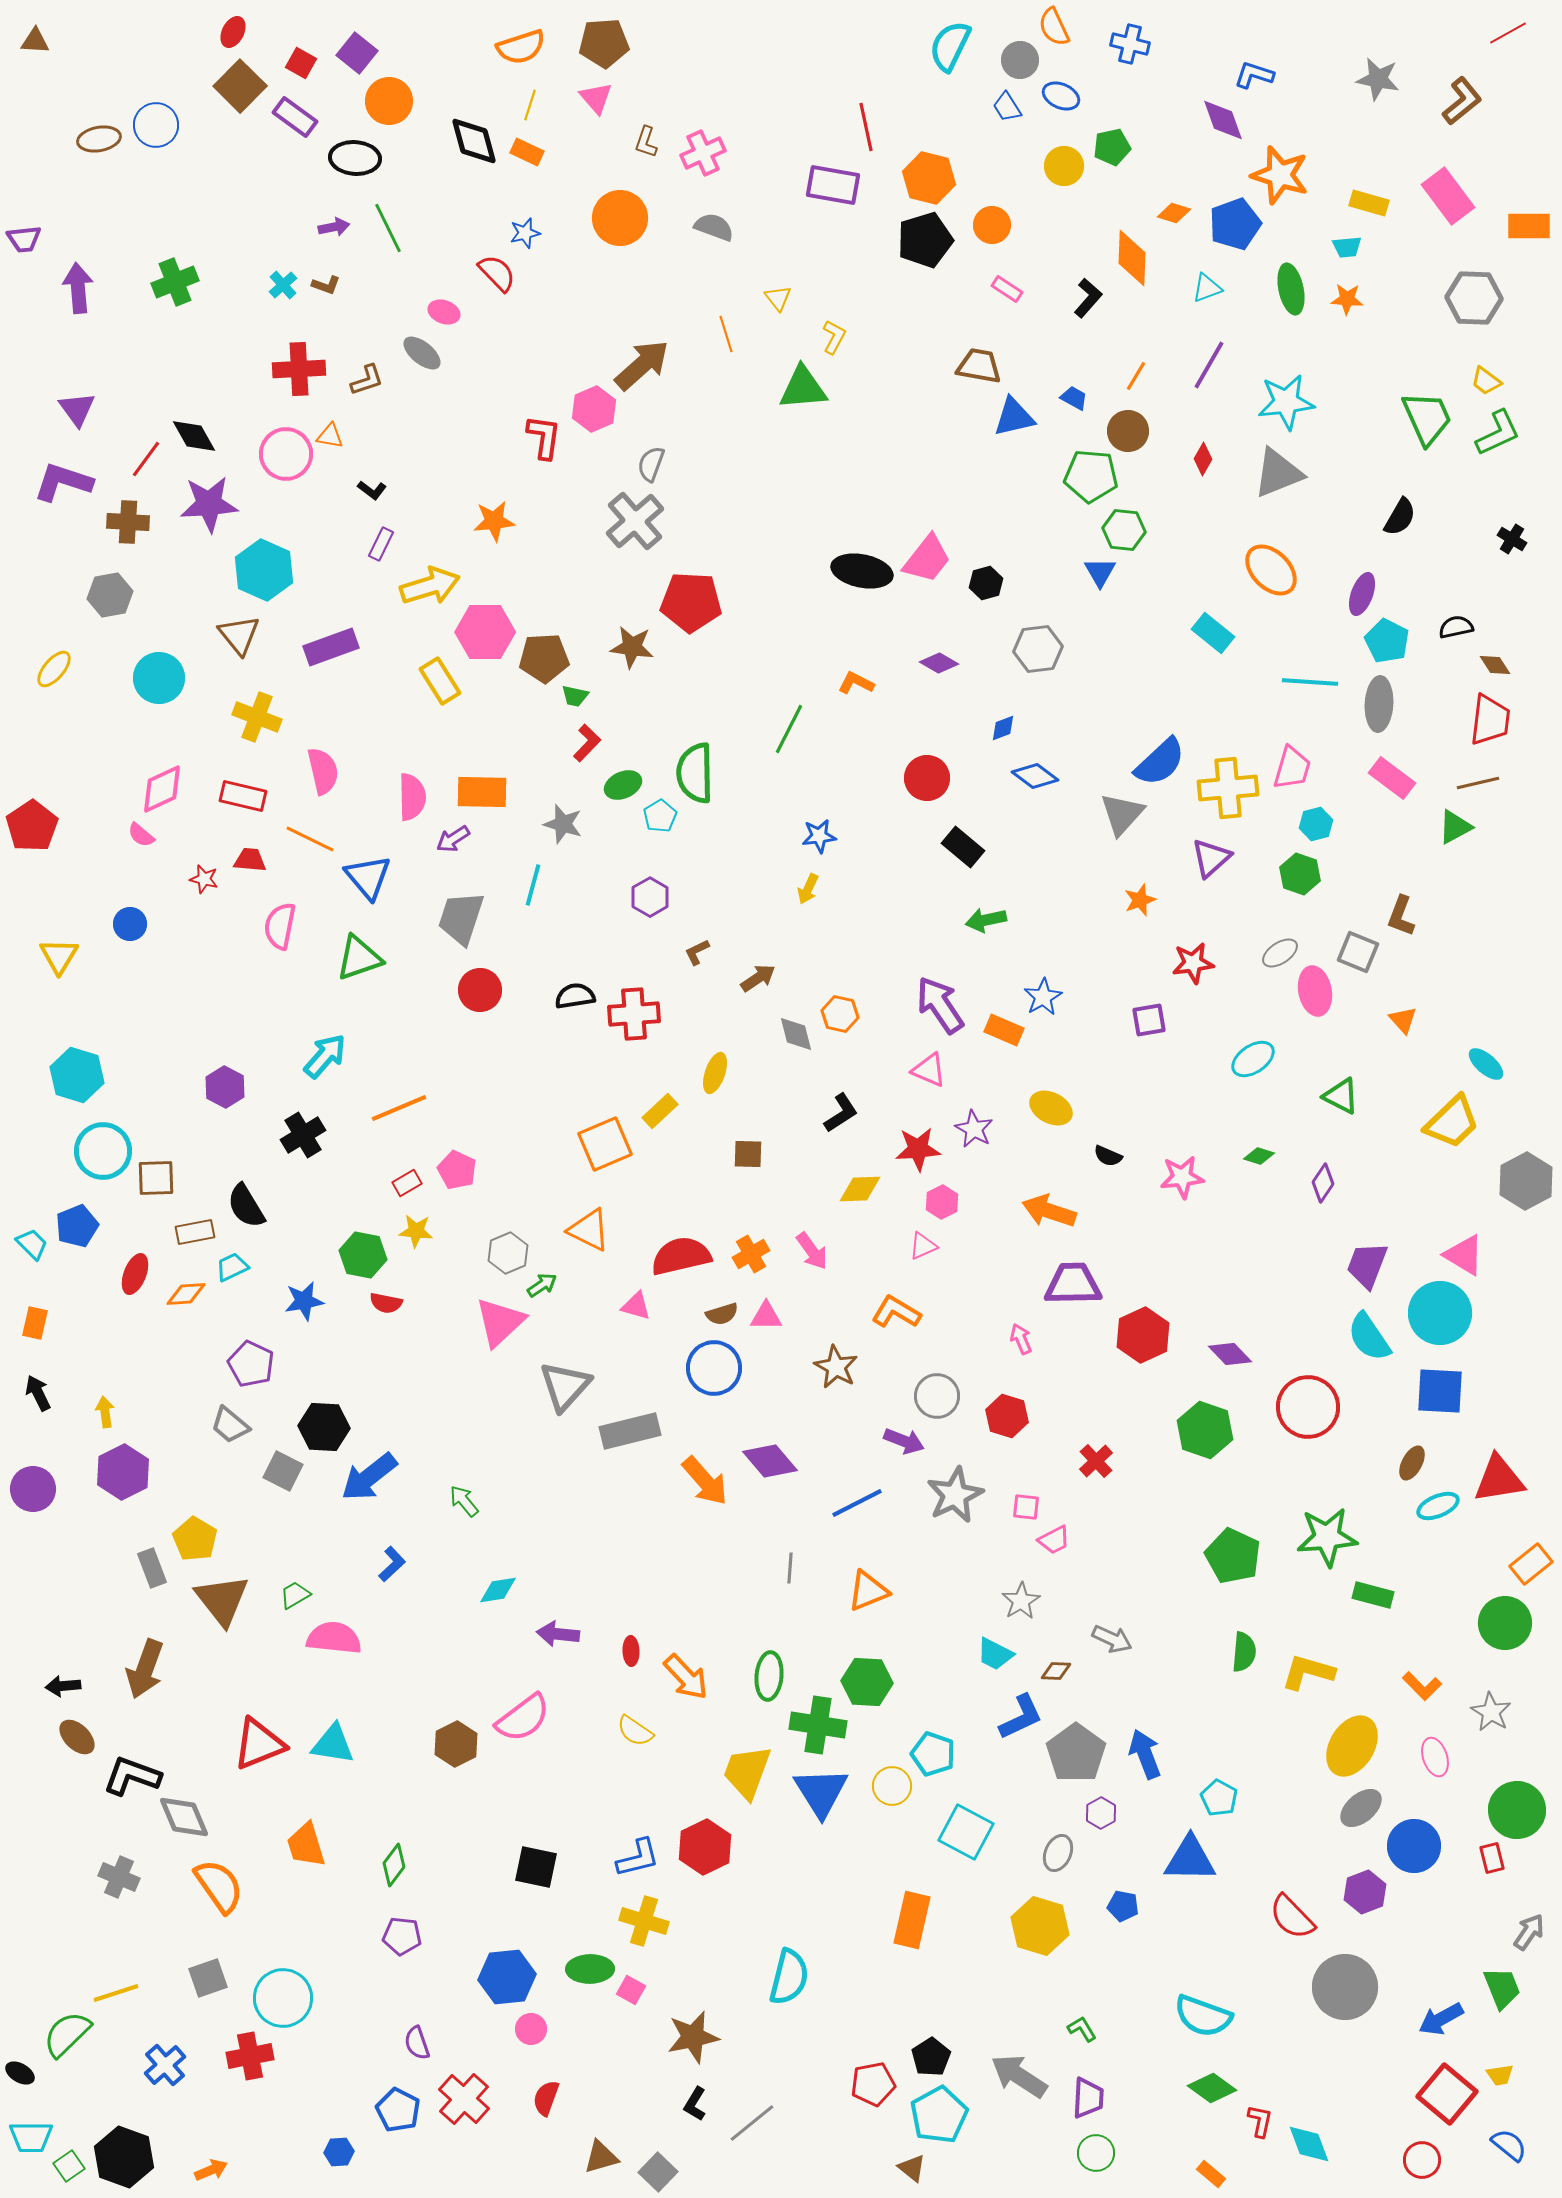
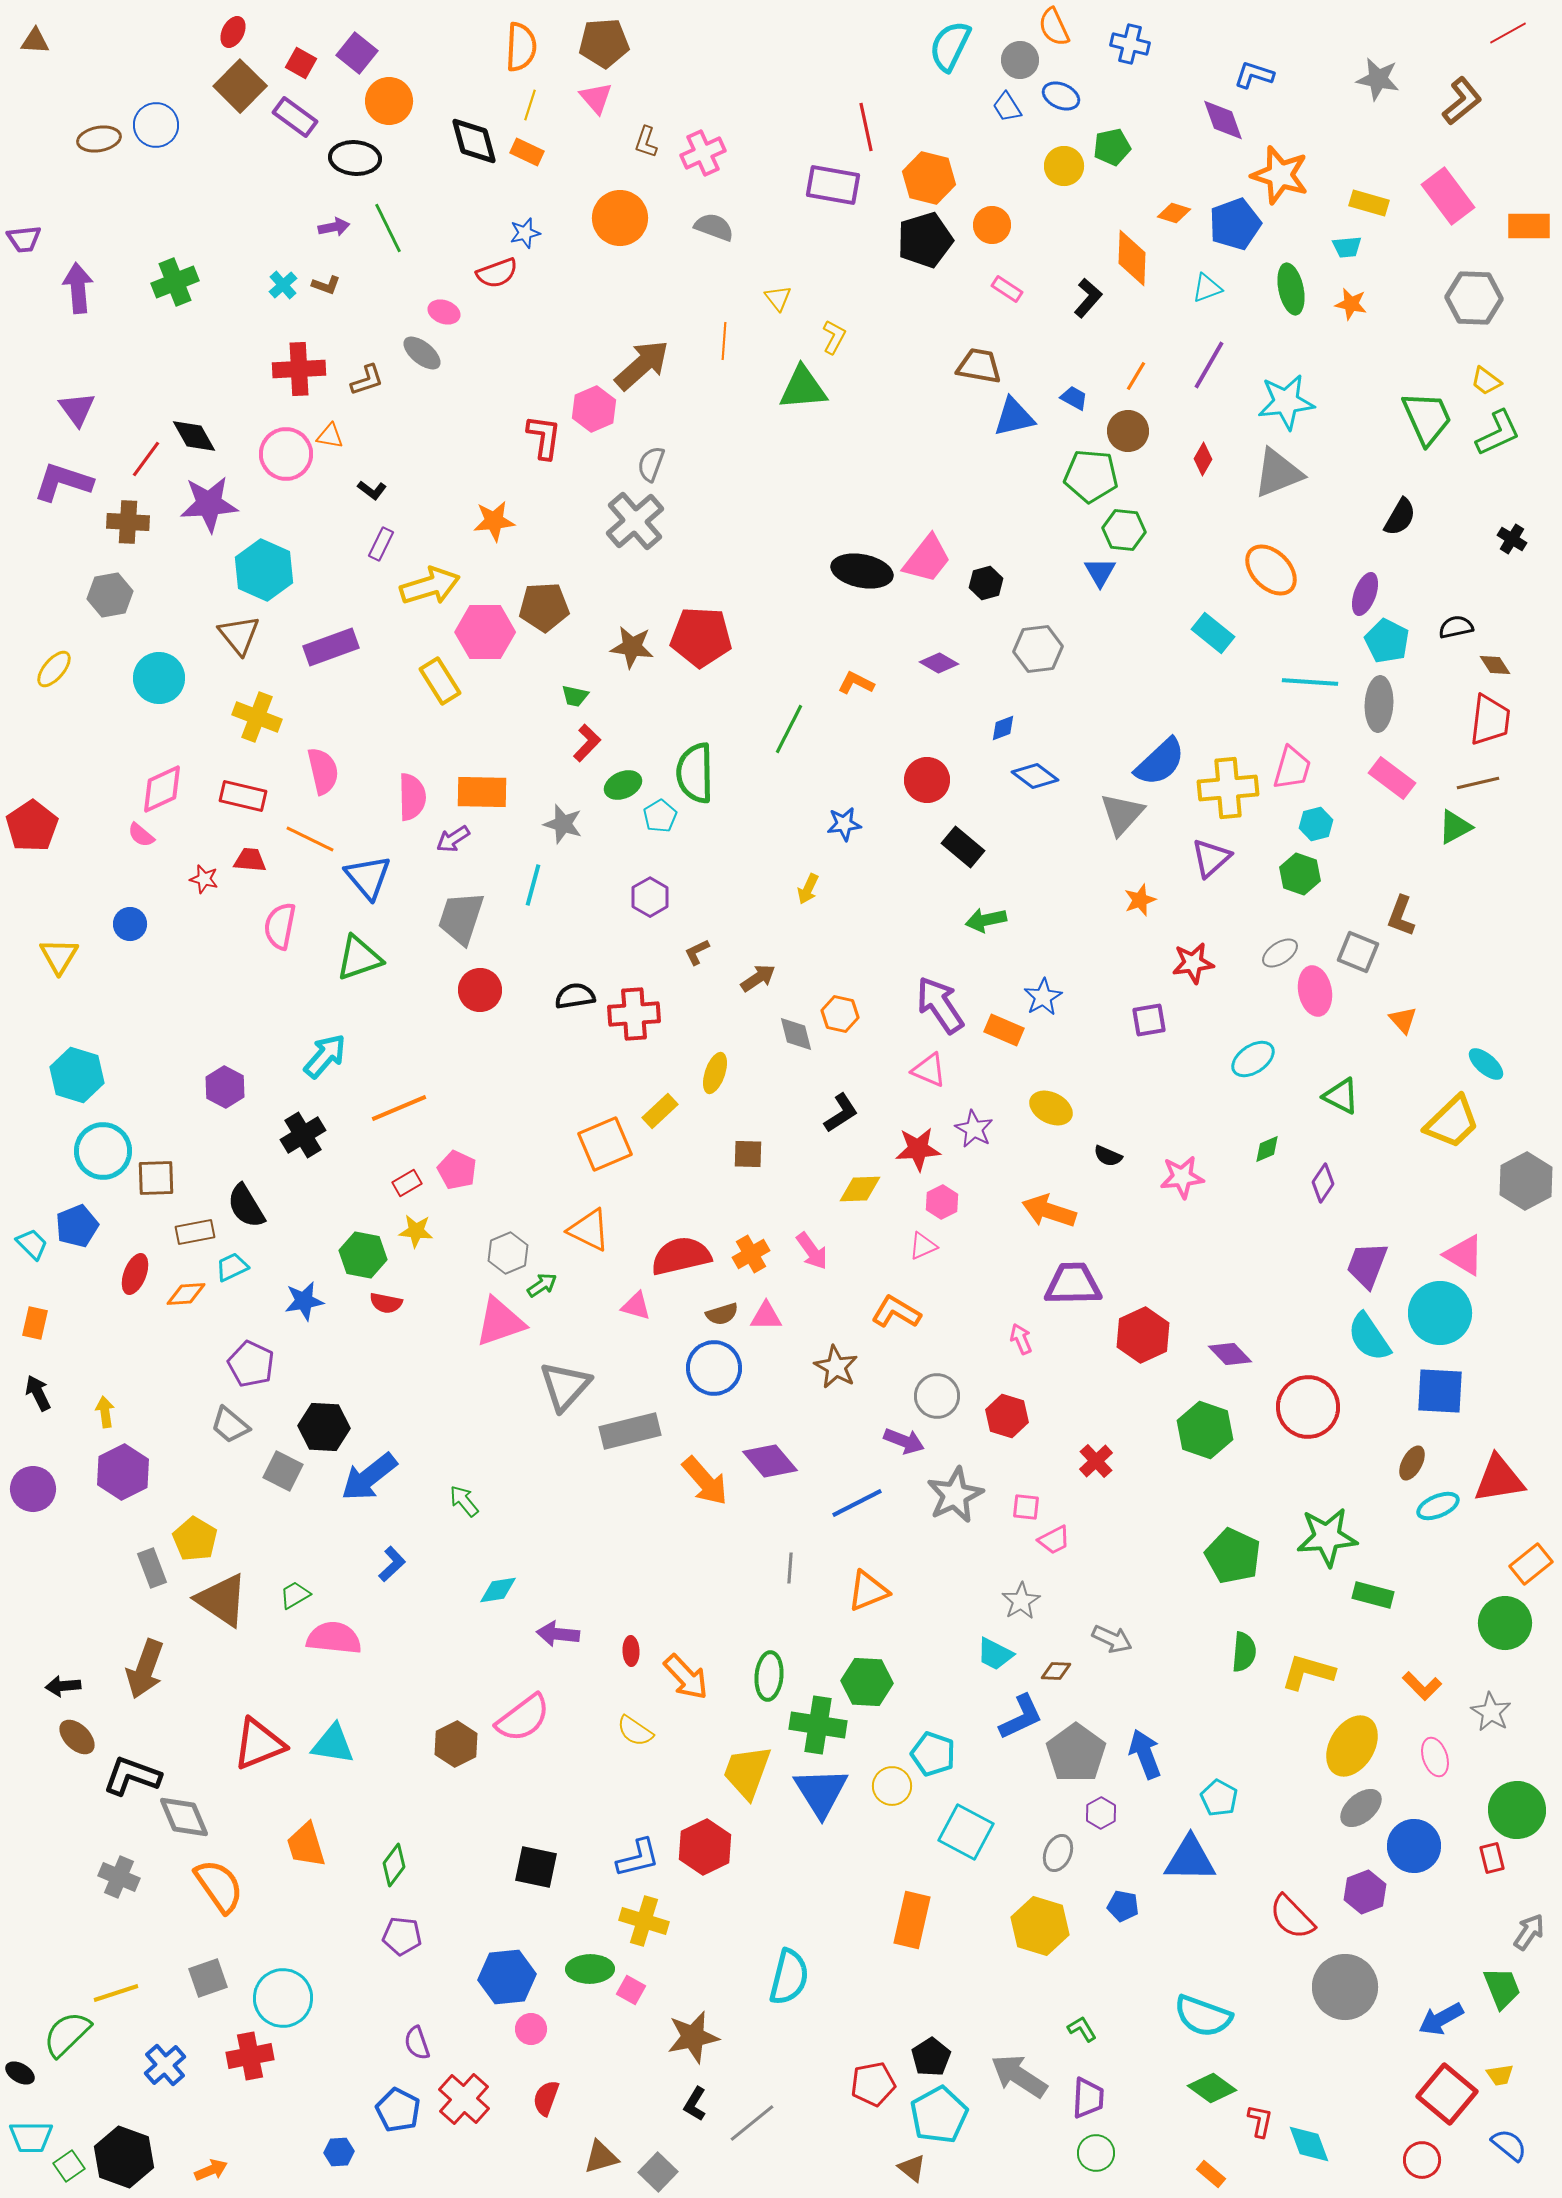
orange semicircle at (521, 47): rotated 69 degrees counterclockwise
red semicircle at (497, 273): rotated 114 degrees clockwise
orange star at (1347, 299): moved 4 px right, 5 px down; rotated 8 degrees clockwise
orange line at (726, 334): moved 2 px left, 7 px down; rotated 21 degrees clockwise
purple ellipse at (1362, 594): moved 3 px right
red pentagon at (691, 602): moved 10 px right, 35 px down
brown pentagon at (544, 658): moved 51 px up
red circle at (927, 778): moved 2 px down
blue star at (819, 836): moved 25 px right, 12 px up
green diamond at (1259, 1156): moved 8 px right, 7 px up; rotated 40 degrees counterclockwise
pink triangle at (500, 1322): rotated 24 degrees clockwise
brown triangle at (222, 1600): rotated 18 degrees counterclockwise
